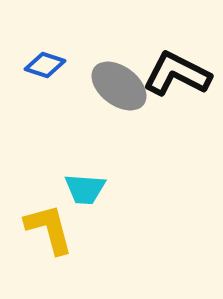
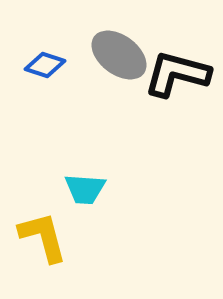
black L-shape: rotated 12 degrees counterclockwise
gray ellipse: moved 31 px up
yellow L-shape: moved 6 px left, 8 px down
